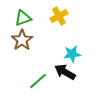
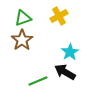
cyan star: moved 2 px left, 2 px up; rotated 24 degrees counterclockwise
green line: rotated 18 degrees clockwise
